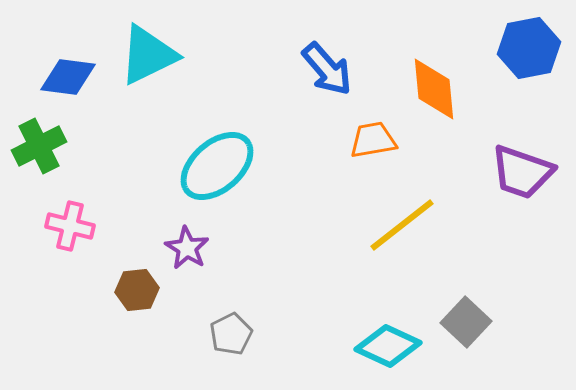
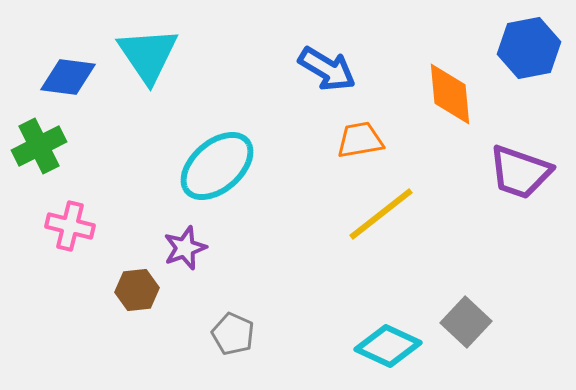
cyan triangle: rotated 38 degrees counterclockwise
blue arrow: rotated 18 degrees counterclockwise
orange diamond: moved 16 px right, 5 px down
orange trapezoid: moved 13 px left
purple trapezoid: moved 2 px left
yellow line: moved 21 px left, 11 px up
purple star: moved 2 px left; rotated 21 degrees clockwise
gray pentagon: moved 2 px right; rotated 21 degrees counterclockwise
